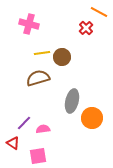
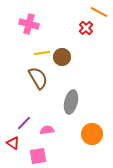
brown semicircle: rotated 75 degrees clockwise
gray ellipse: moved 1 px left, 1 px down
orange circle: moved 16 px down
pink semicircle: moved 4 px right, 1 px down
